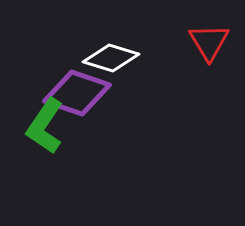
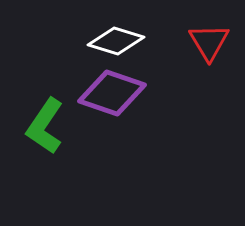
white diamond: moved 5 px right, 17 px up
purple diamond: moved 35 px right
